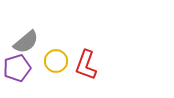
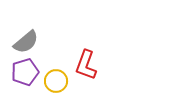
yellow circle: moved 20 px down
purple pentagon: moved 8 px right, 4 px down
